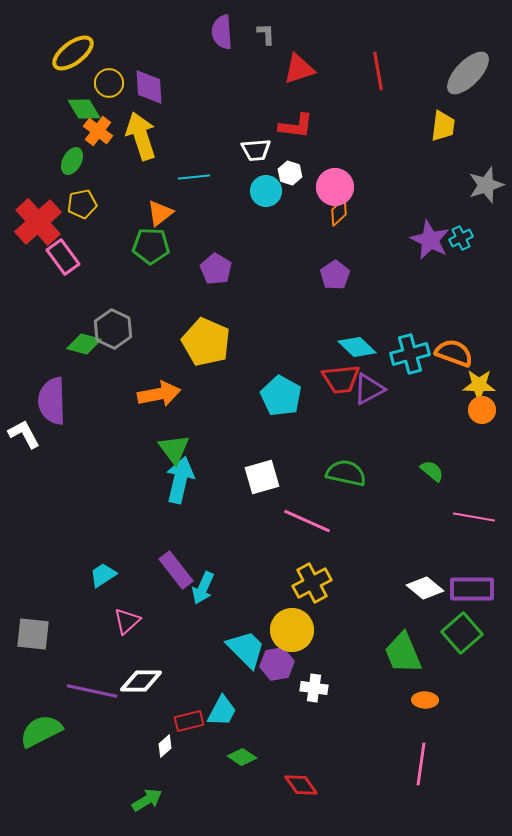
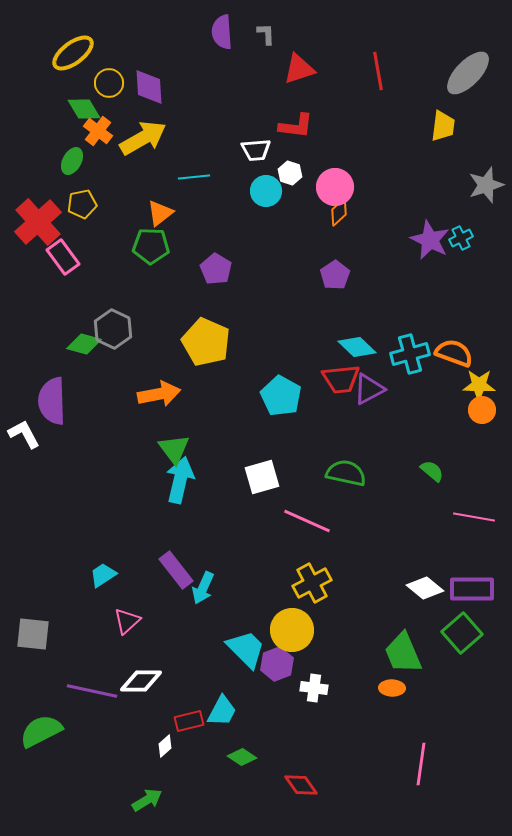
yellow arrow at (141, 136): moved 2 px right, 2 px down; rotated 78 degrees clockwise
purple hexagon at (277, 664): rotated 12 degrees counterclockwise
orange ellipse at (425, 700): moved 33 px left, 12 px up
